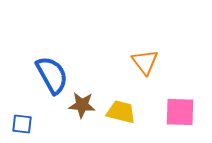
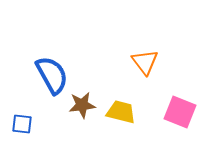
brown star: rotated 12 degrees counterclockwise
pink square: rotated 20 degrees clockwise
